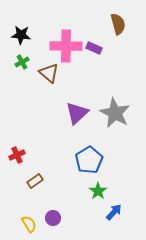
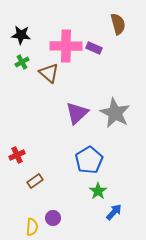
yellow semicircle: moved 3 px right, 3 px down; rotated 36 degrees clockwise
